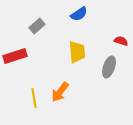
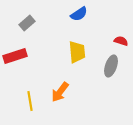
gray rectangle: moved 10 px left, 3 px up
gray ellipse: moved 2 px right, 1 px up
yellow line: moved 4 px left, 3 px down
